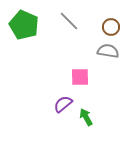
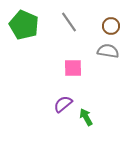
gray line: moved 1 px down; rotated 10 degrees clockwise
brown circle: moved 1 px up
pink square: moved 7 px left, 9 px up
